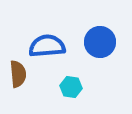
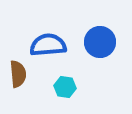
blue semicircle: moved 1 px right, 1 px up
cyan hexagon: moved 6 px left
